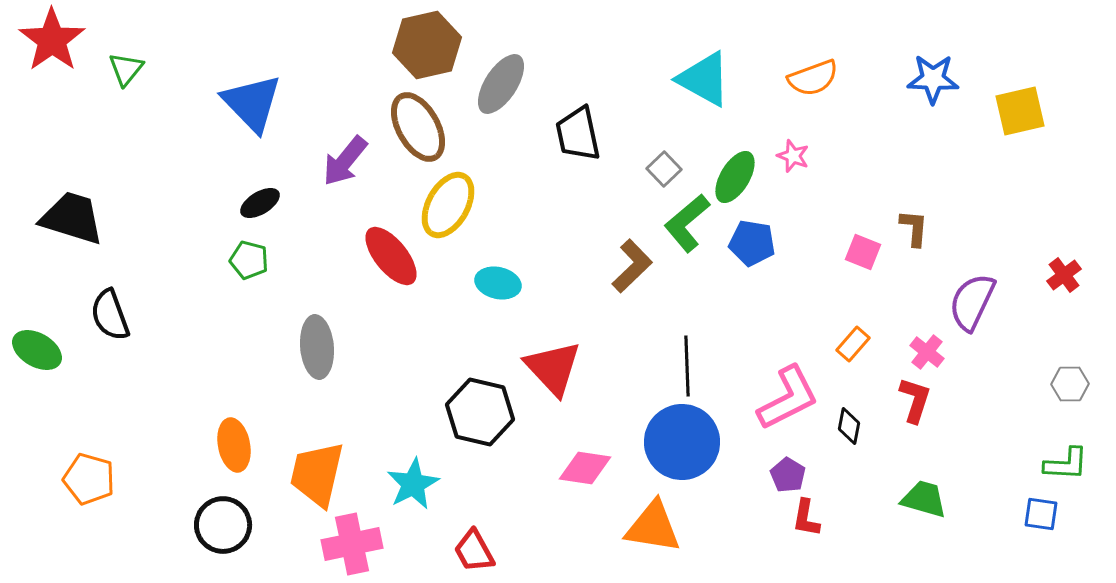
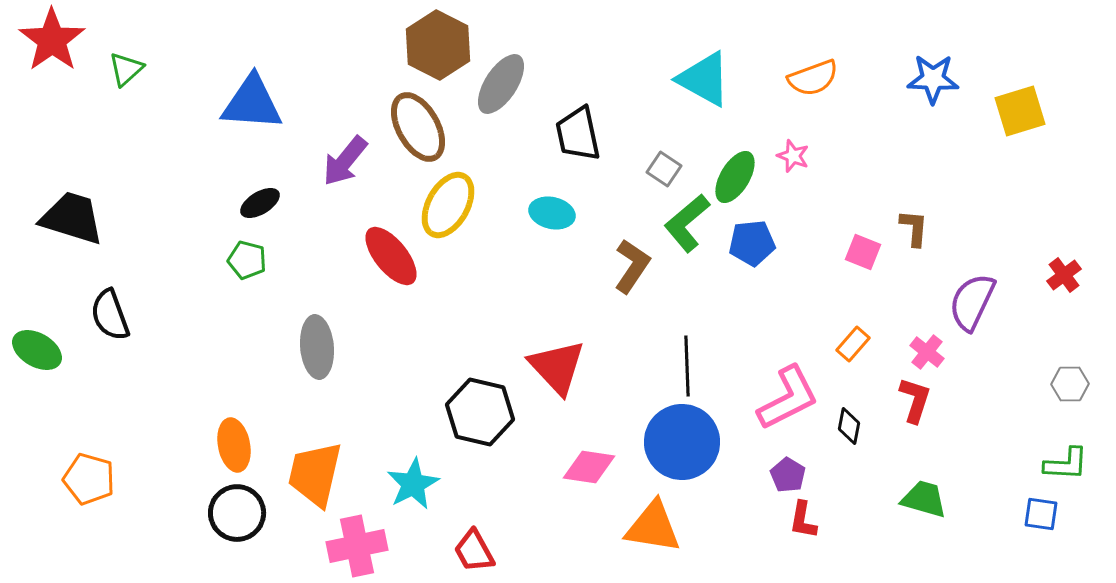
brown hexagon at (427, 45): moved 11 px right; rotated 20 degrees counterclockwise
green triangle at (126, 69): rotated 9 degrees clockwise
blue triangle at (252, 103): rotated 42 degrees counterclockwise
yellow square at (1020, 111): rotated 4 degrees counterclockwise
gray square at (664, 169): rotated 12 degrees counterclockwise
blue pentagon at (752, 243): rotated 15 degrees counterclockwise
green pentagon at (249, 260): moved 2 px left
brown L-shape at (632, 266): rotated 12 degrees counterclockwise
cyan ellipse at (498, 283): moved 54 px right, 70 px up
red triangle at (553, 368): moved 4 px right, 1 px up
pink diamond at (585, 468): moved 4 px right, 1 px up
orange trapezoid at (317, 474): moved 2 px left
red L-shape at (806, 518): moved 3 px left, 2 px down
black circle at (223, 525): moved 14 px right, 12 px up
pink cross at (352, 544): moved 5 px right, 2 px down
